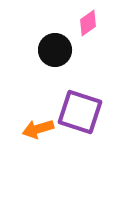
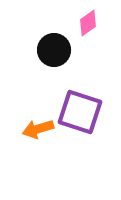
black circle: moved 1 px left
